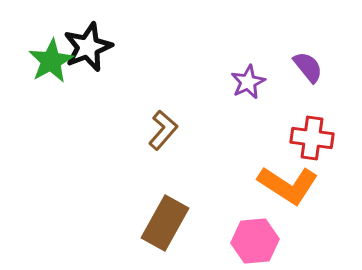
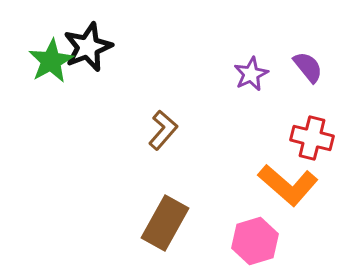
purple star: moved 3 px right, 8 px up
red cross: rotated 6 degrees clockwise
orange L-shape: rotated 8 degrees clockwise
pink hexagon: rotated 12 degrees counterclockwise
